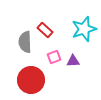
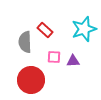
pink square: rotated 24 degrees clockwise
